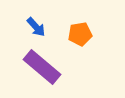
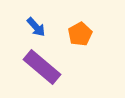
orange pentagon: rotated 20 degrees counterclockwise
